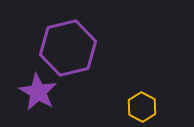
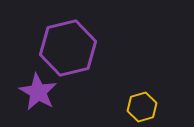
yellow hexagon: rotated 16 degrees clockwise
